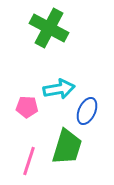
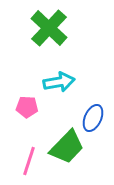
green cross: rotated 15 degrees clockwise
cyan arrow: moved 7 px up
blue ellipse: moved 6 px right, 7 px down
green trapezoid: rotated 27 degrees clockwise
